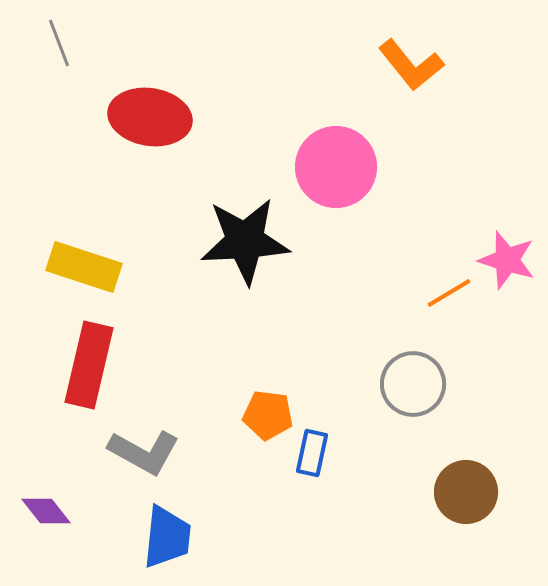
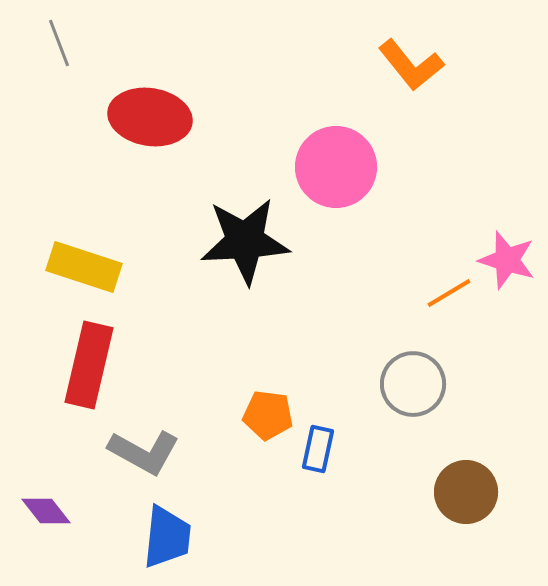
blue rectangle: moved 6 px right, 4 px up
